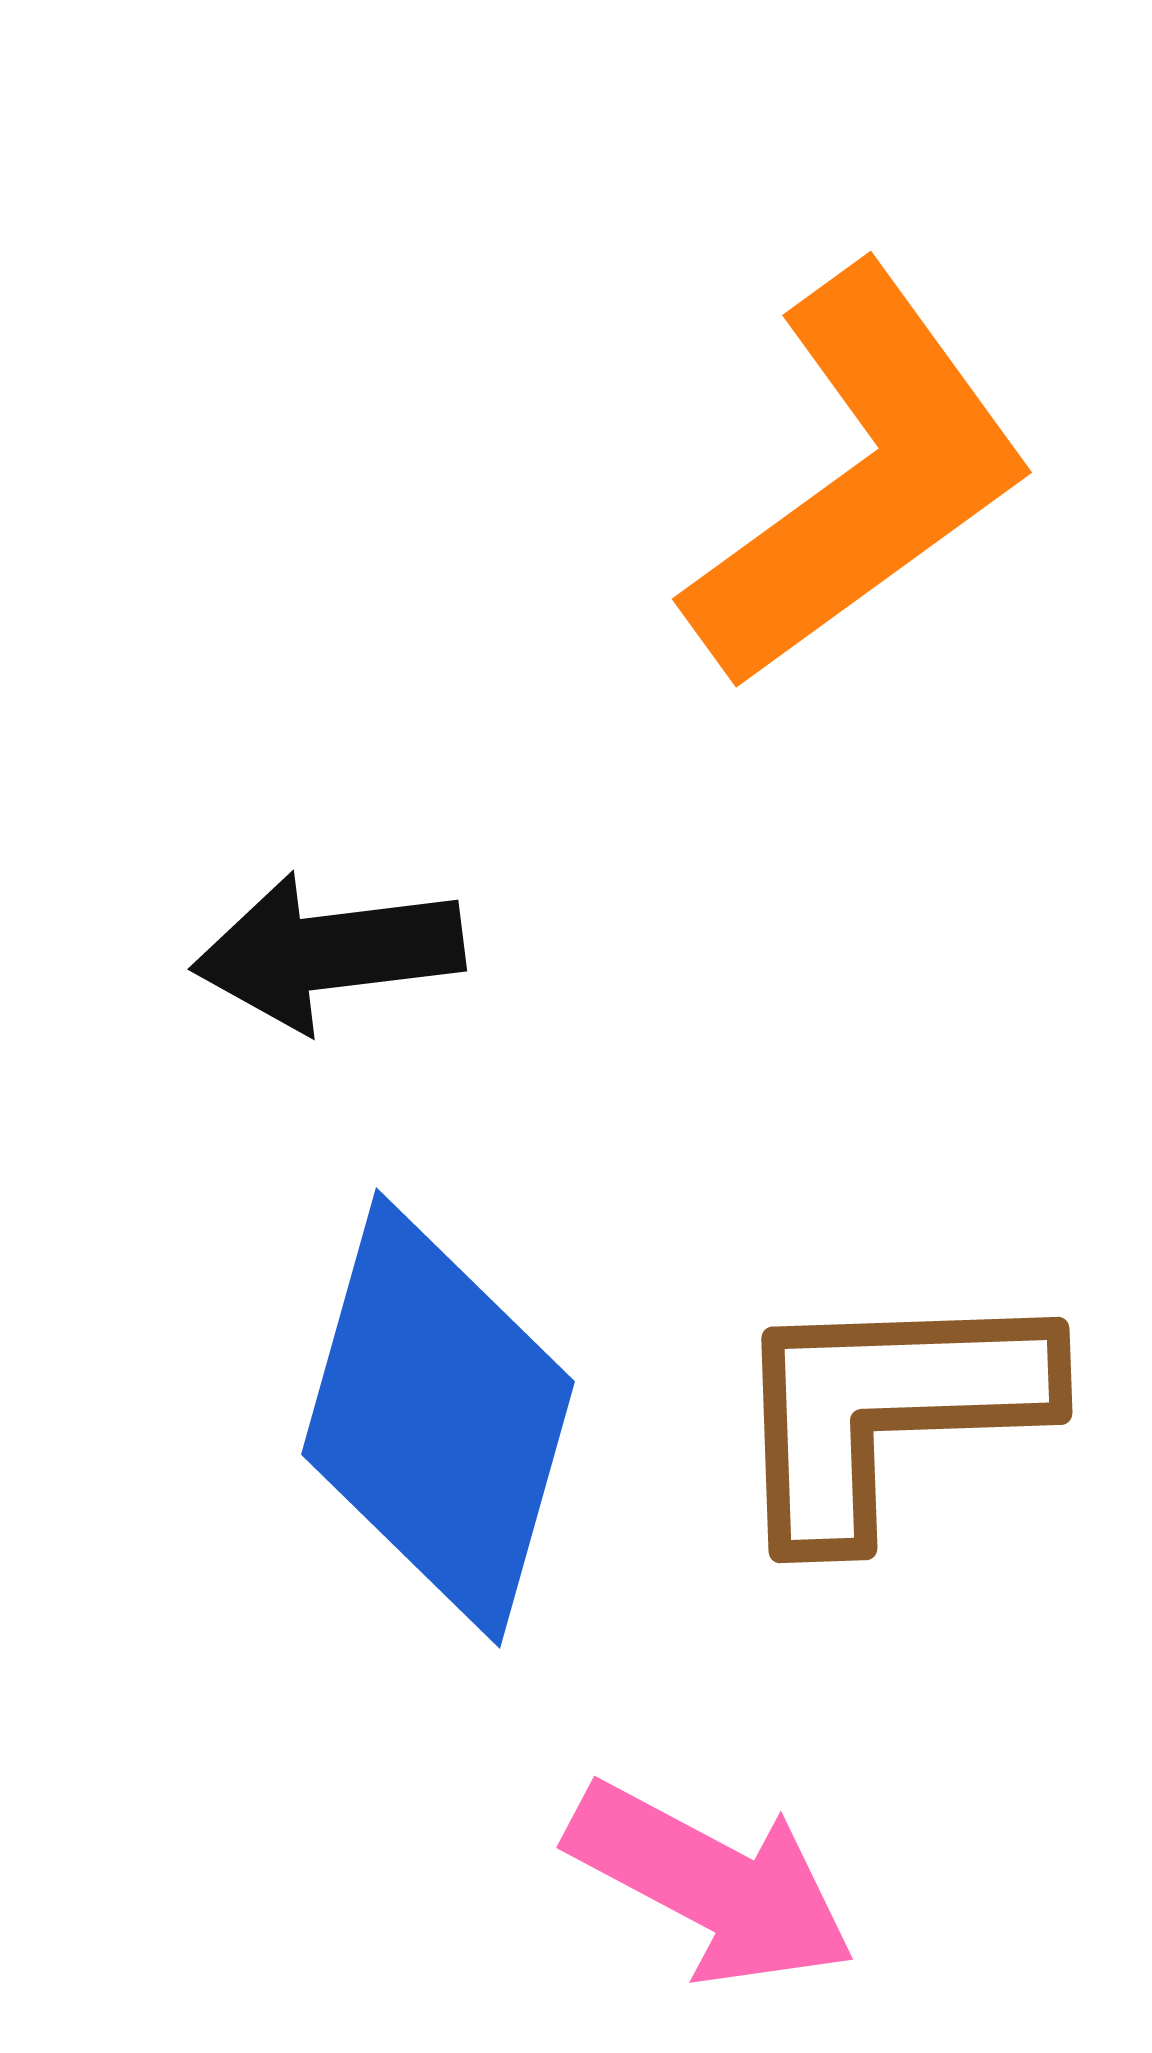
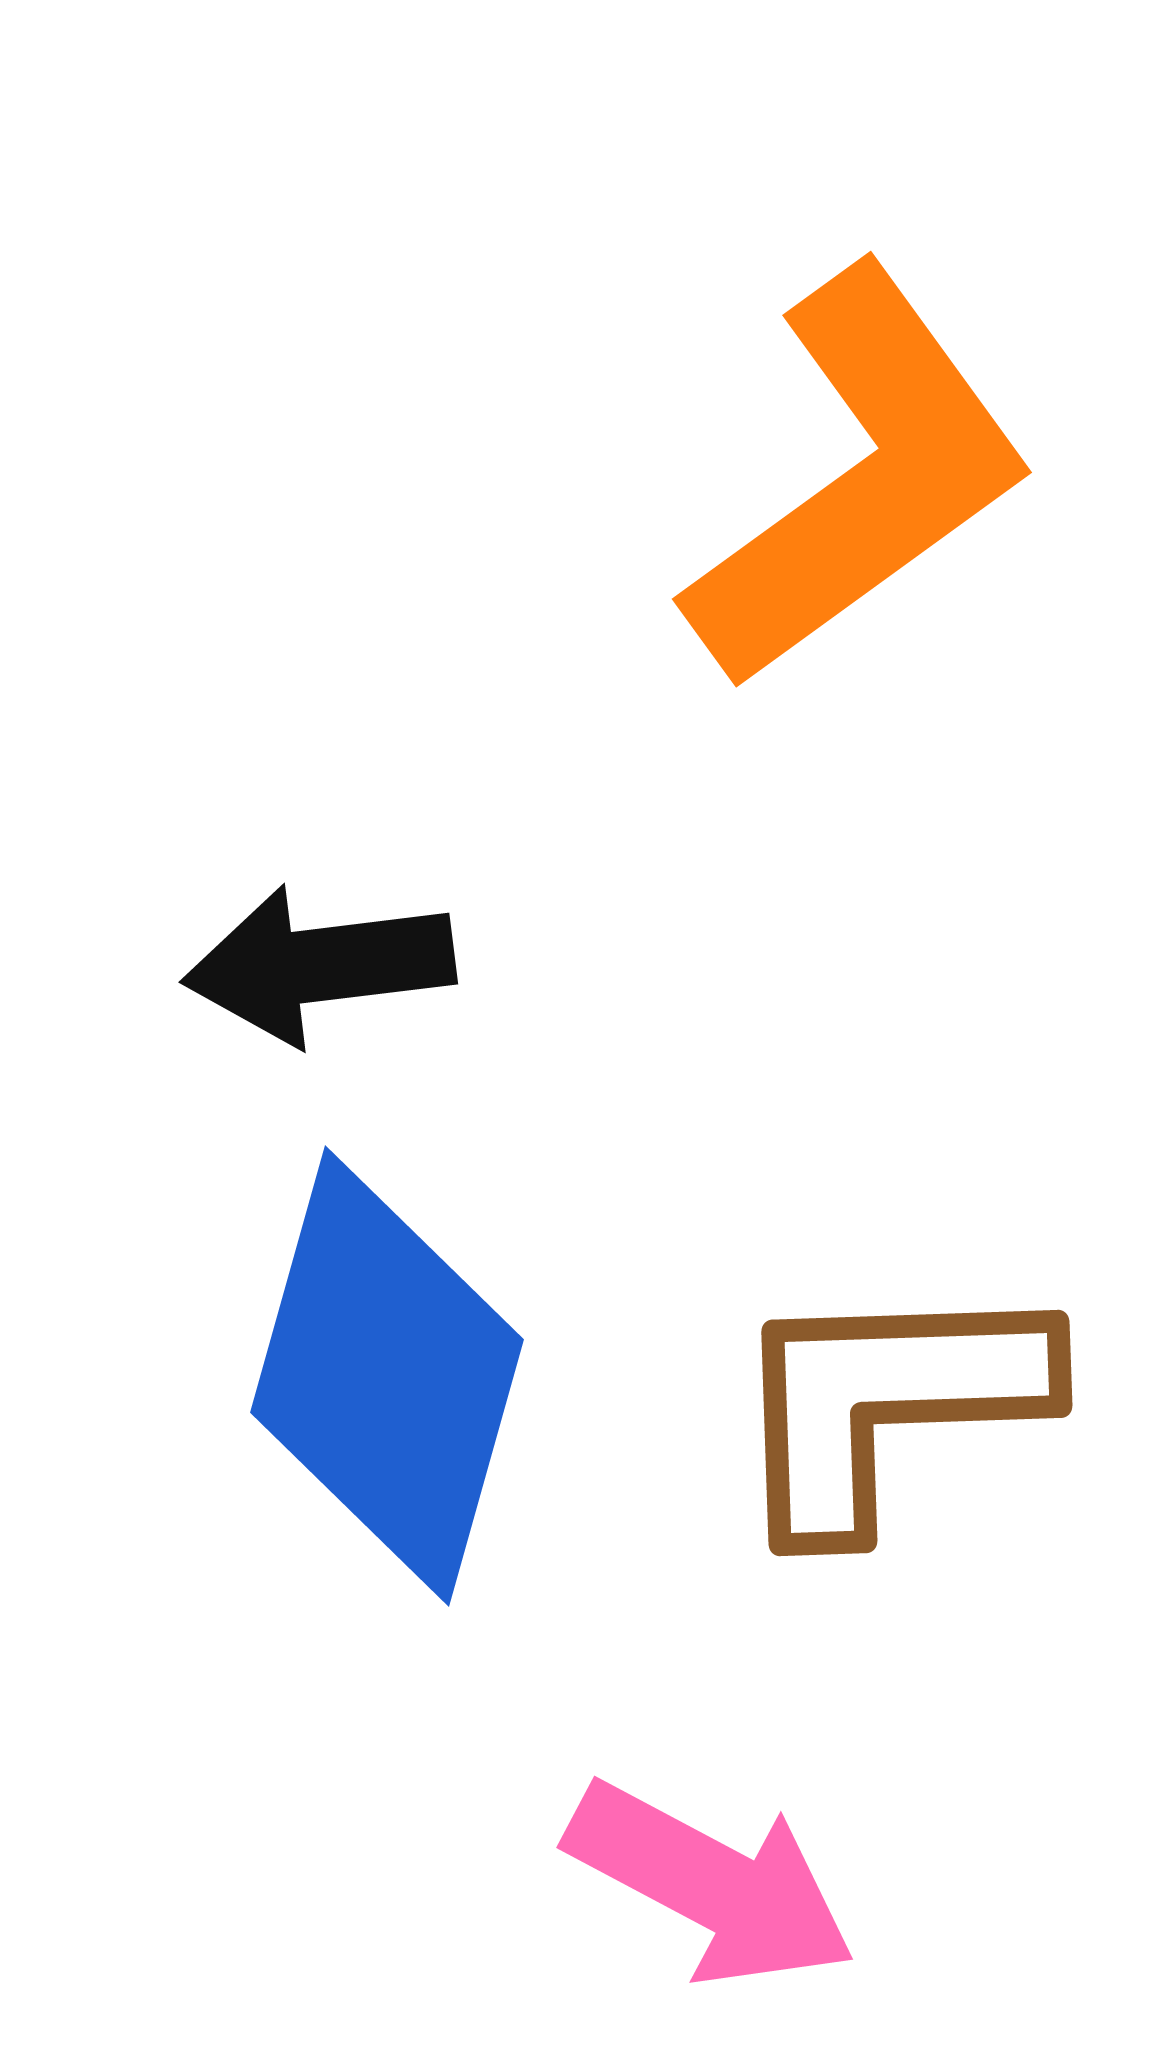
black arrow: moved 9 px left, 13 px down
brown L-shape: moved 7 px up
blue diamond: moved 51 px left, 42 px up
